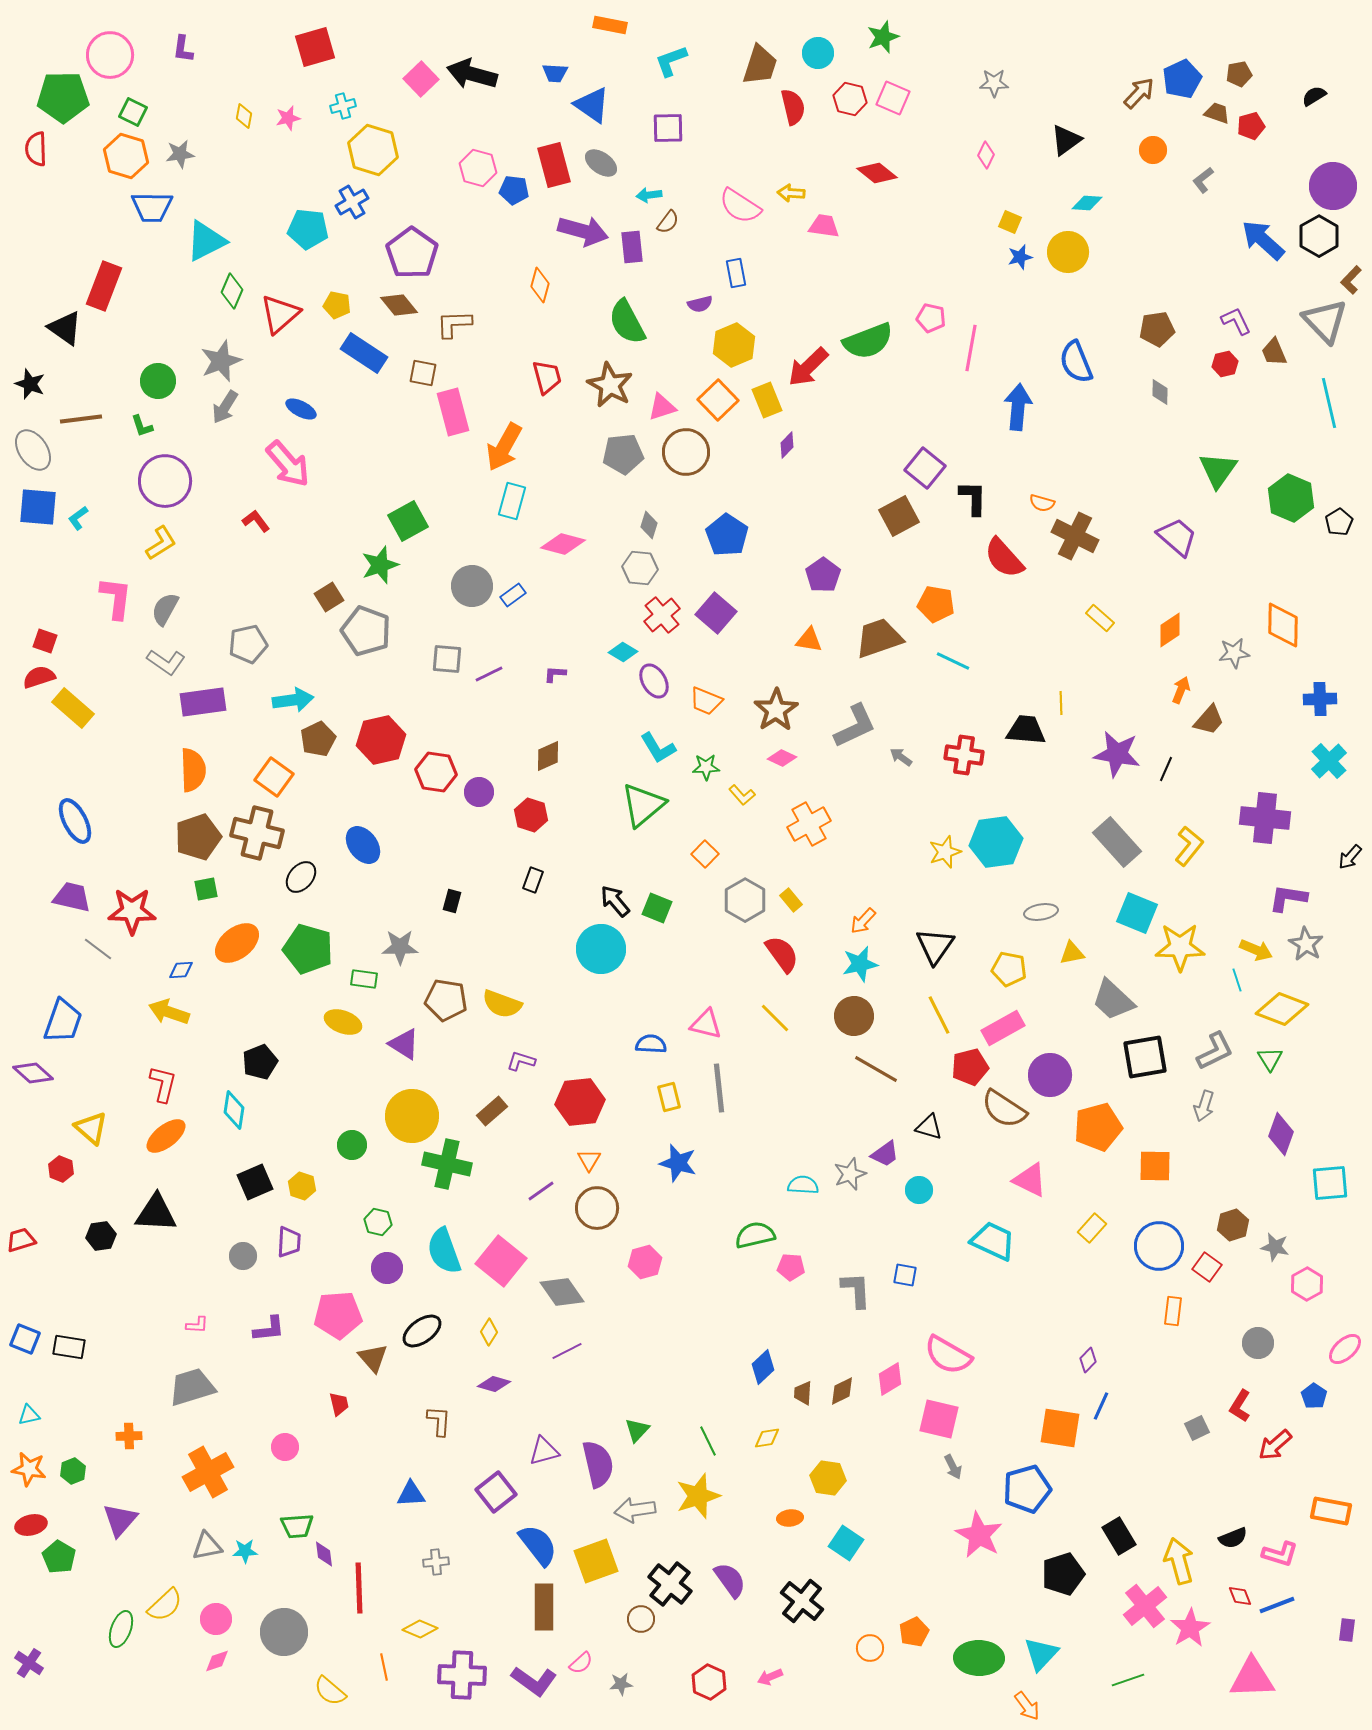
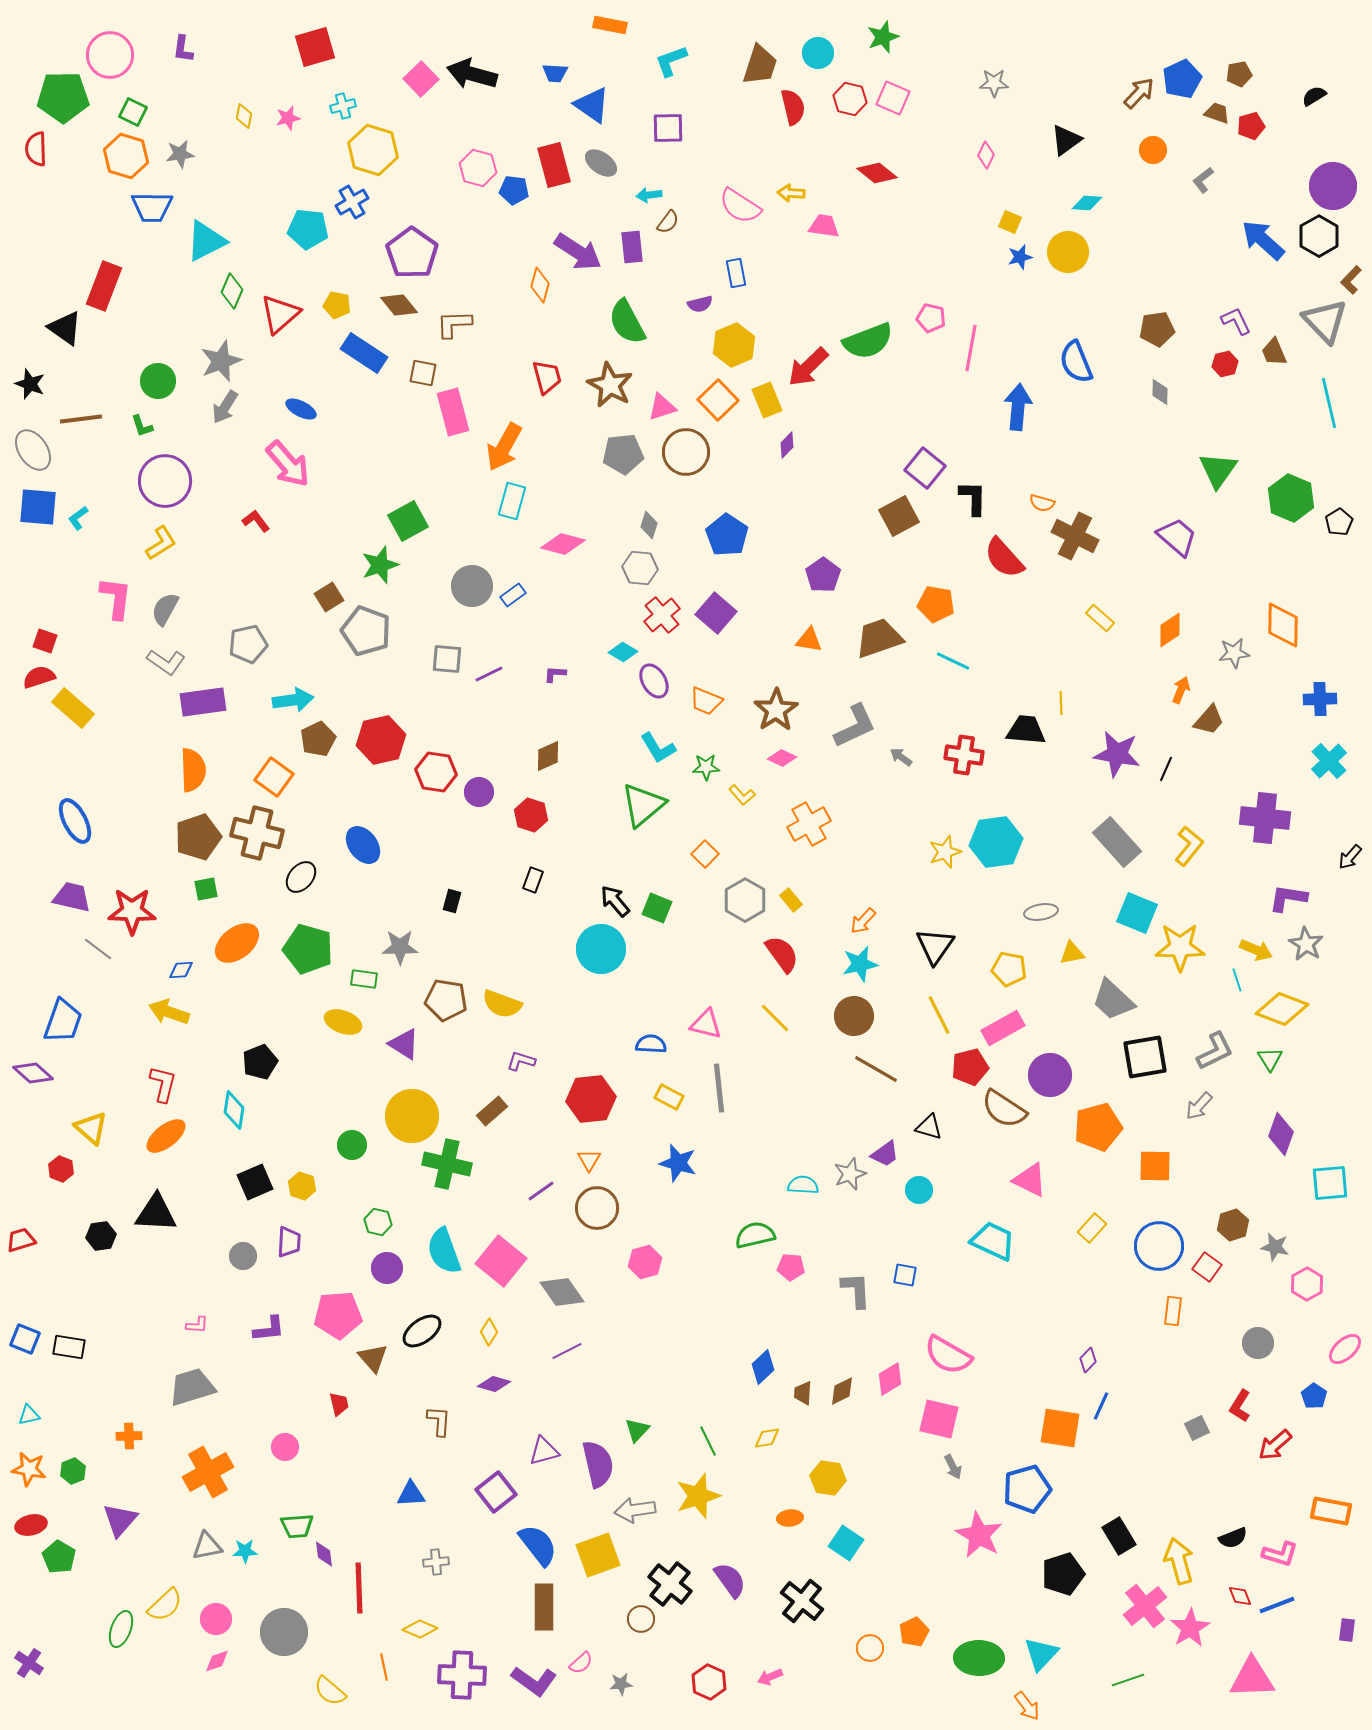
purple arrow at (583, 231): moved 5 px left, 21 px down; rotated 18 degrees clockwise
yellow rectangle at (669, 1097): rotated 48 degrees counterclockwise
red hexagon at (580, 1102): moved 11 px right, 3 px up
gray arrow at (1204, 1106): moved 5 px left; rotated 24 degrees clockwise
yellow square at (596, 1561): moved 2 px right, 6 px up
